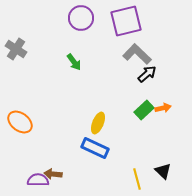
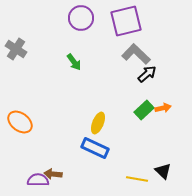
gray L-shape: moved 1 px left
yellow line: rotated 65 degrees counterclockwise
